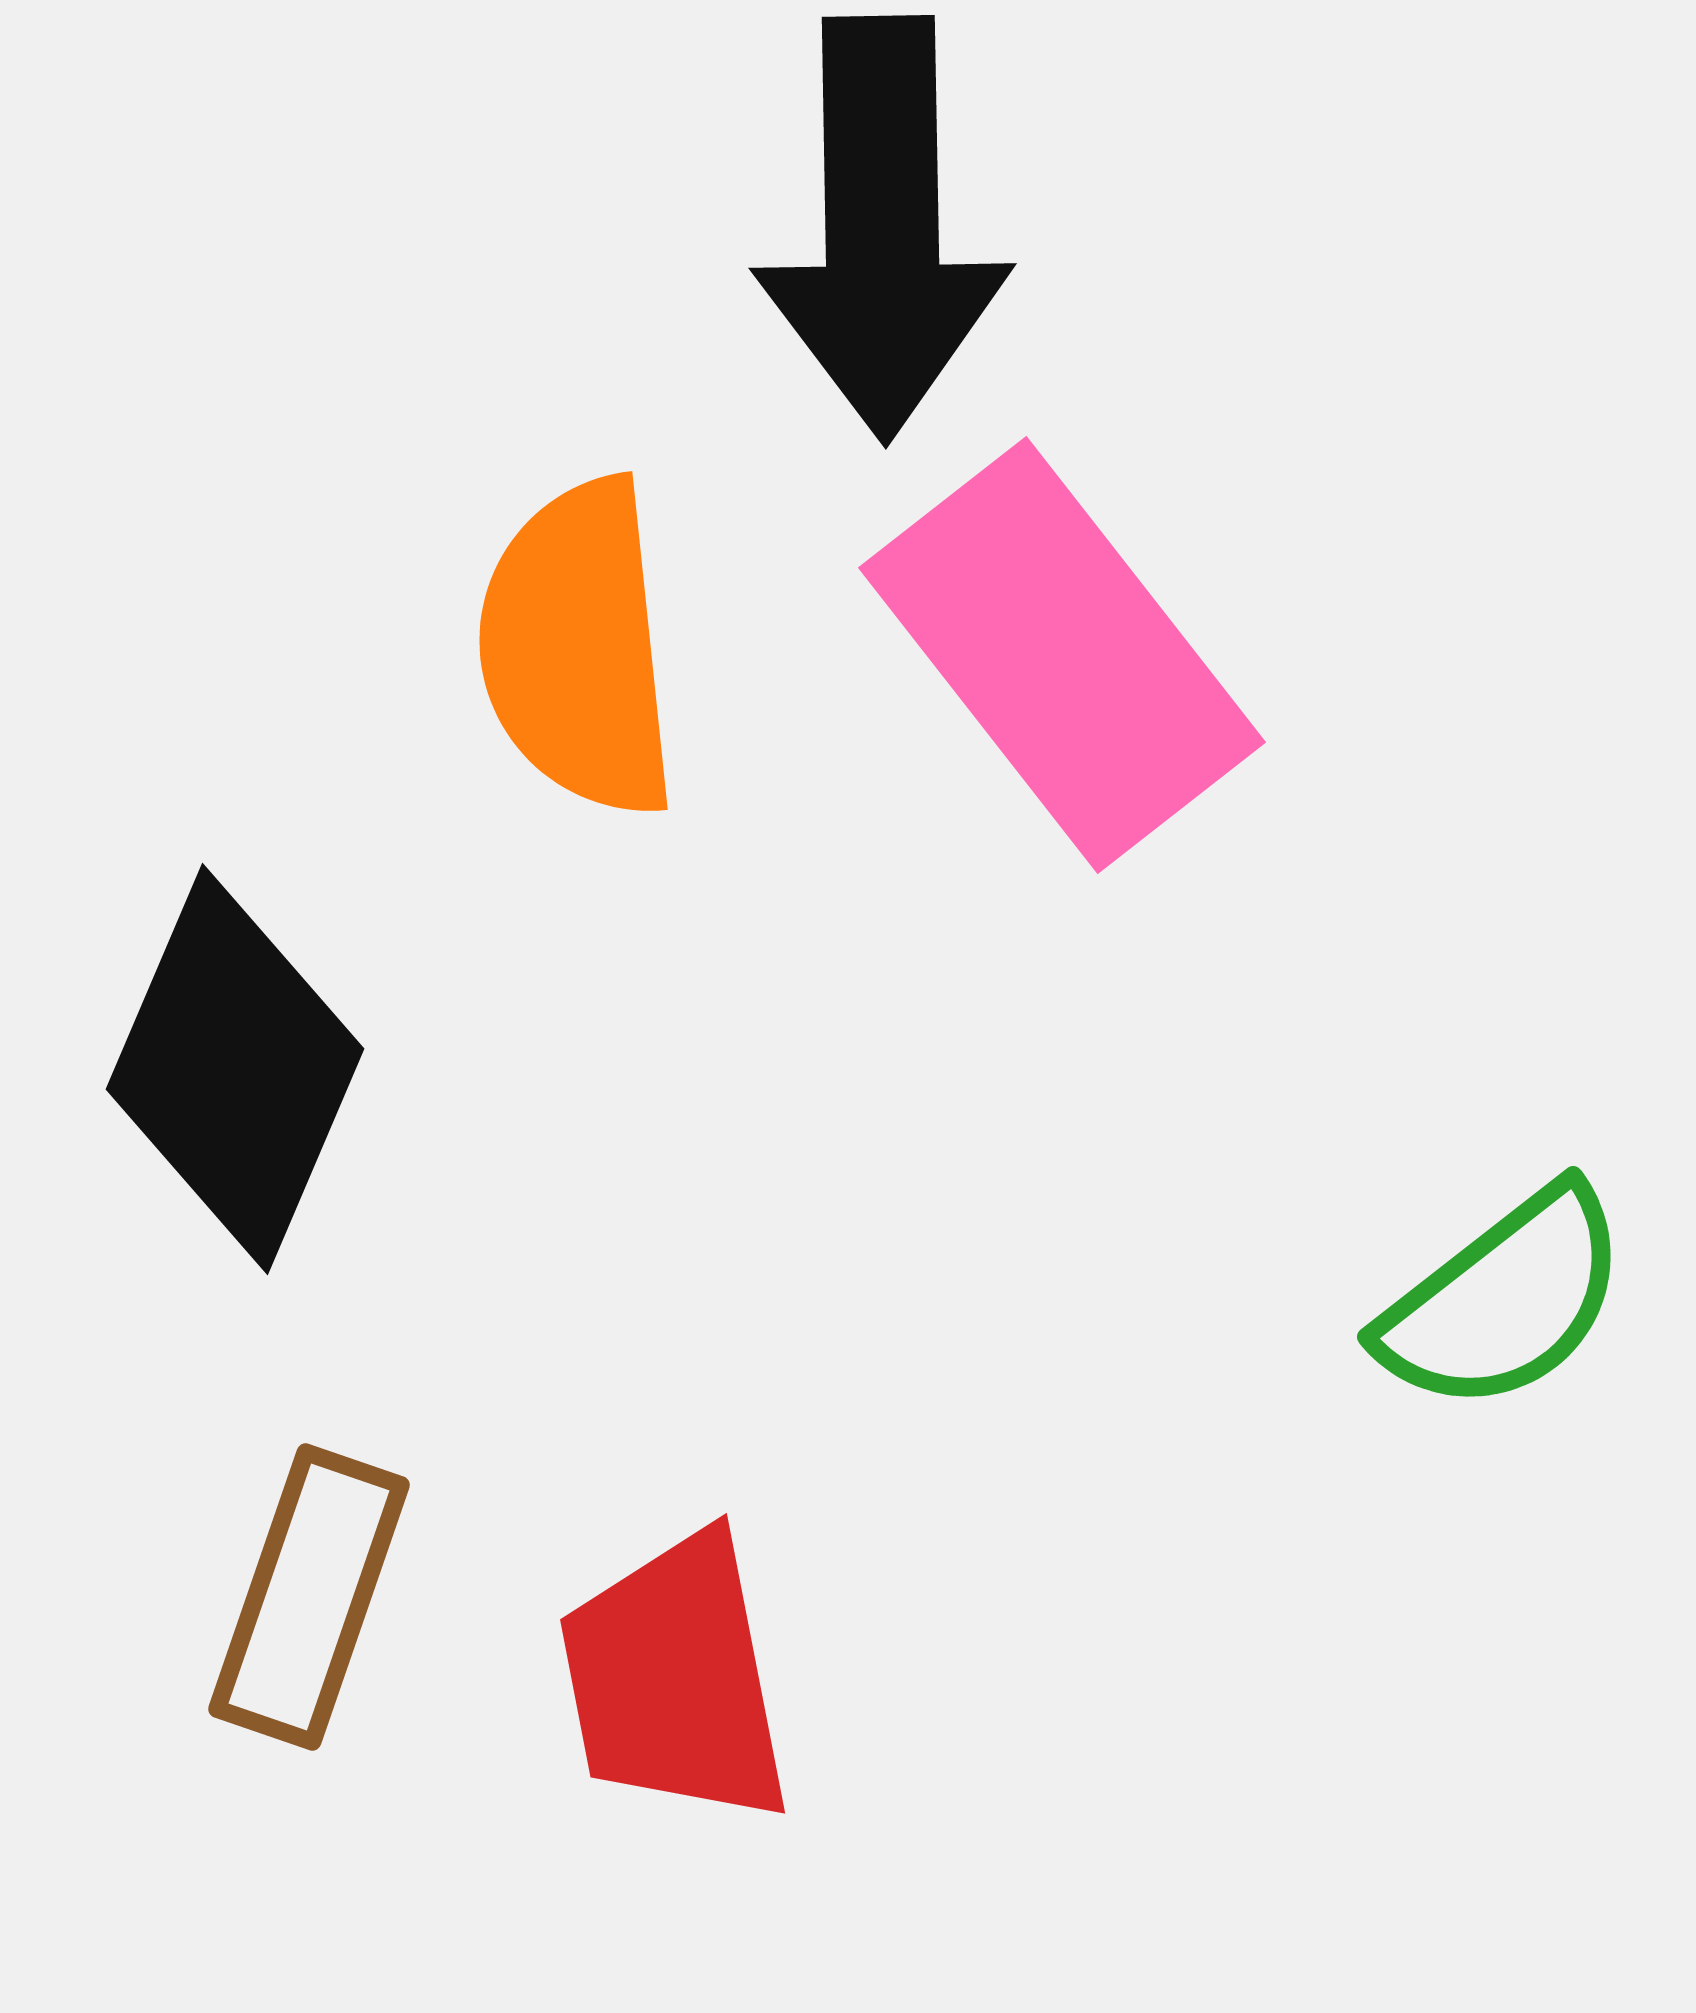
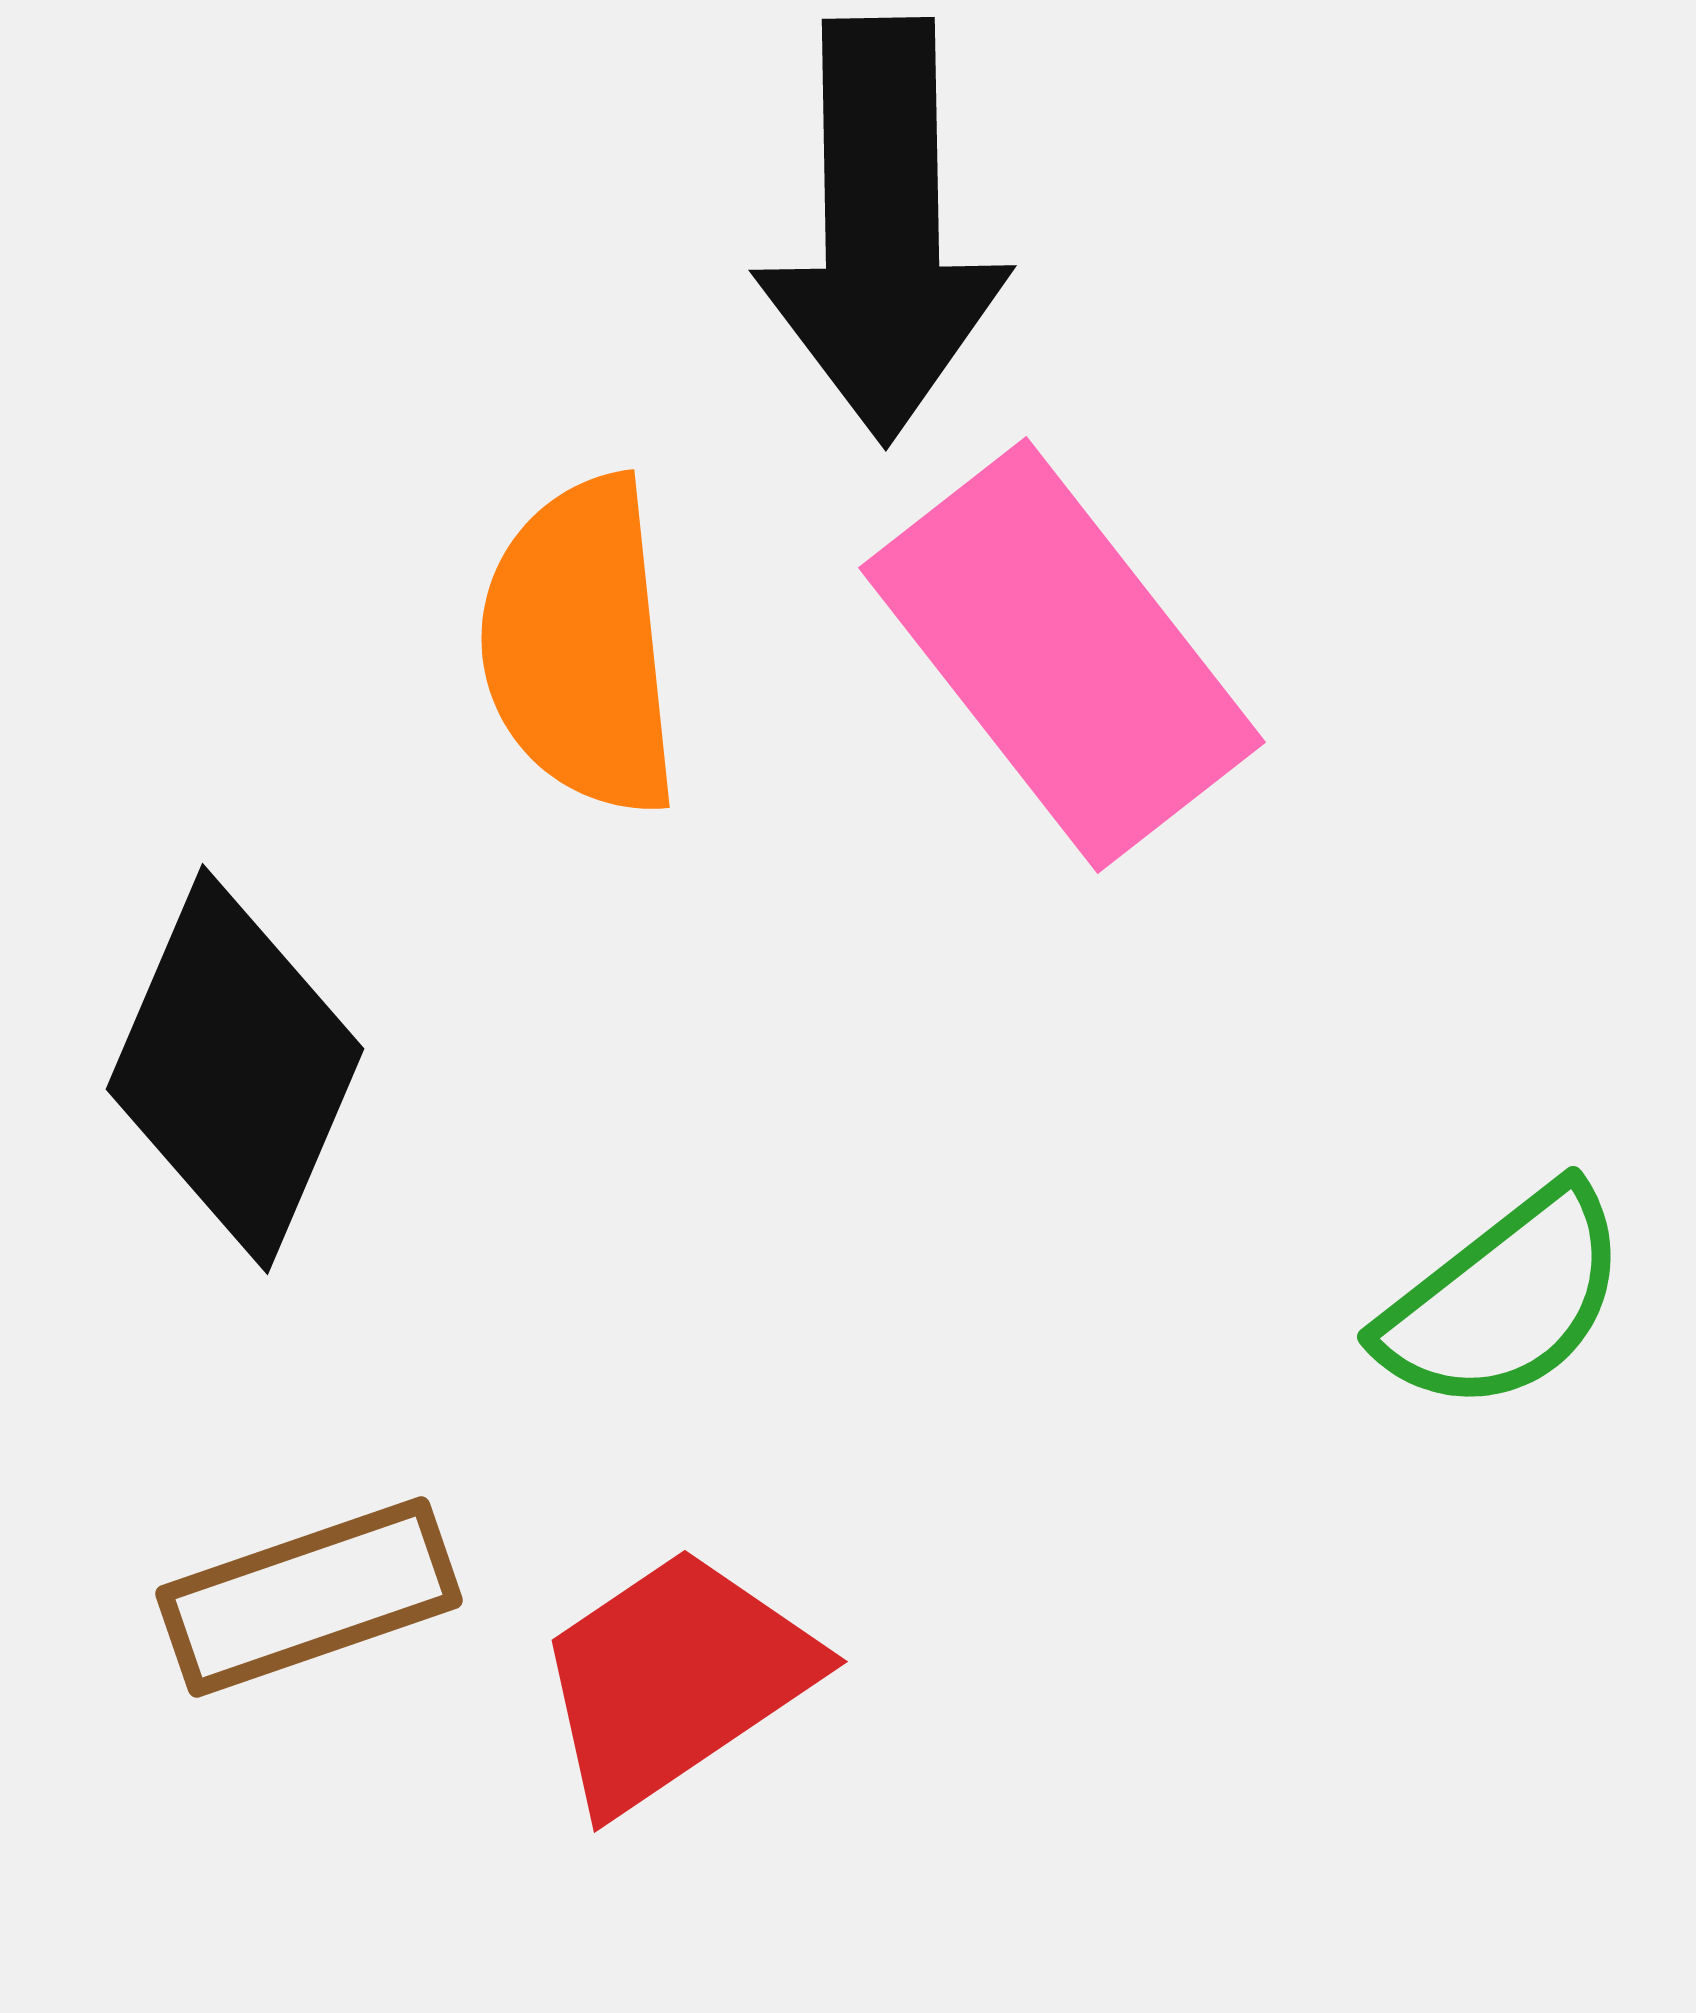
black arrow: moved 2 px down
orange semicircle: moved 2 px right, 2 px up
brown rectangle: rotated 52 degrees clockwise
red trapezoid: rotated 67 degrees clockwise
